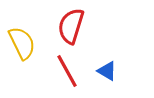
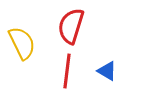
red line: rotated 36 degrees clockwise
